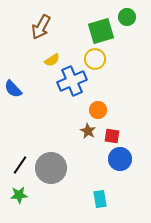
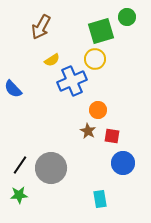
blue circle: moved 3 px right, 4 px down
